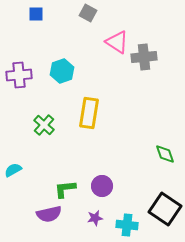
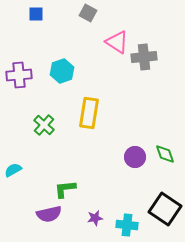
purple circle: moved 33 px right, 29 px up
